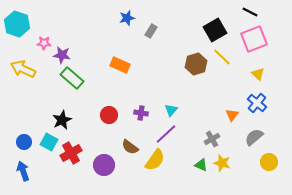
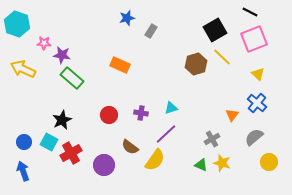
cyan triangle: moved 2 px up; rotated 32 degrees clockwise
